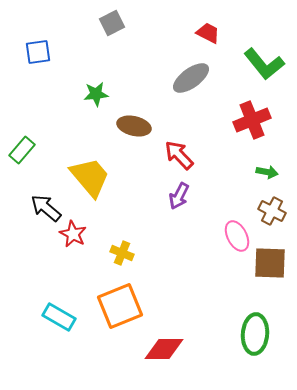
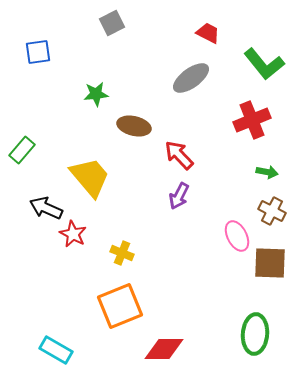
black arrow: rotated 16 degrees counterclockwise
cyan rectangle: moved 3 px left, 33 px down
